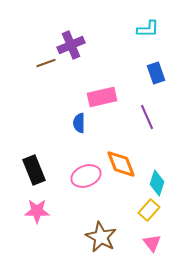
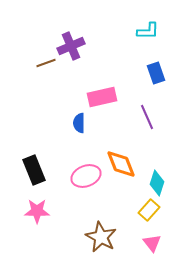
cyan L-shape: moved 2 px down
purple cross: moved 1 px down
